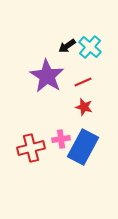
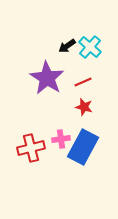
purple star: moved 2 px down
